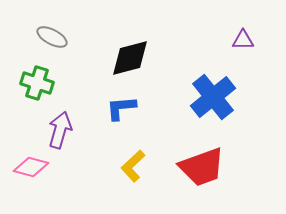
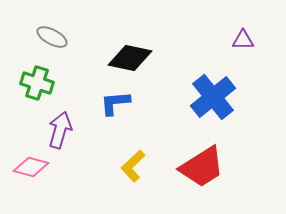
black diamond: rotated 27 degrees clockwise
blue L-shape: moved 6 px left, 5 px up
red trapezoid: rotated 12 degrees counterclockwise
